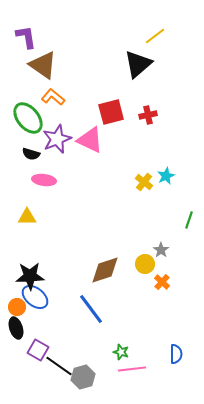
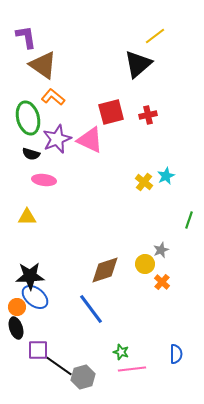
green ellipse: rotated 24 degrees clockwise
gray star: rotated 14 degrees clockwise
purple square: rotated 30 degrees counterclockwise
